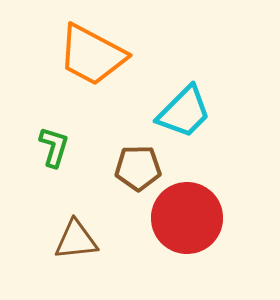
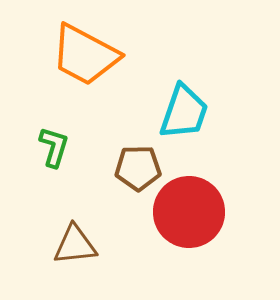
orange trapezoid: moved 7 px left
cyan trapezoid: rotated 26 degrees counterclockwise
red circle: moved 2 px right, 6 px up
brown triangle: moved 1 px left, 5 px down
